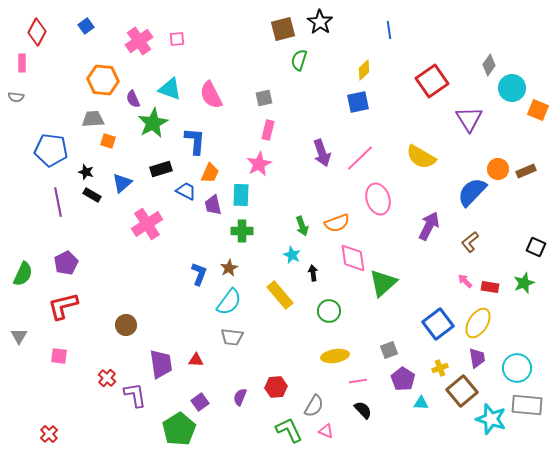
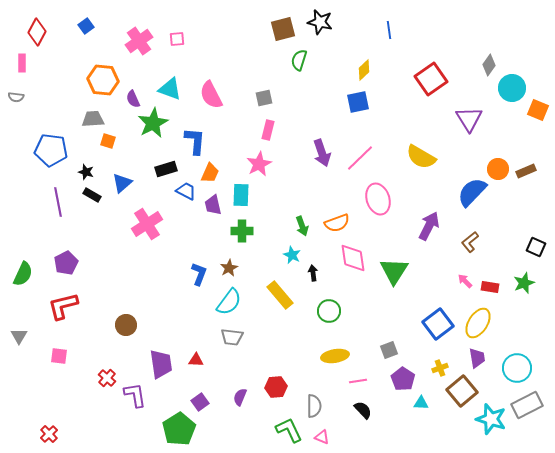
black star at (320, 22): rotated 20 degrees counterclockwise
red square at (432, 81): moved 1 px left, 2 px up
black rectangle at (161, 169): moved 5 px right
green triangle at (383, 283): moved 11 px right, 12 px up; rotated 16 degrees counterclockwise
gray rectangle at (527, 405): rotated 32 degrees counterclockwise
gray semicircle at (314, 406): rotated 30 degrees counterclockwise
pink triangle at (326, 431): moved 4 px left, 6 px down
